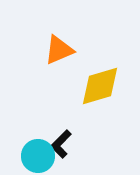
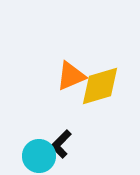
orange triangle: moved 12 px right, 26 px down
cyan circle: moved 1 px right
